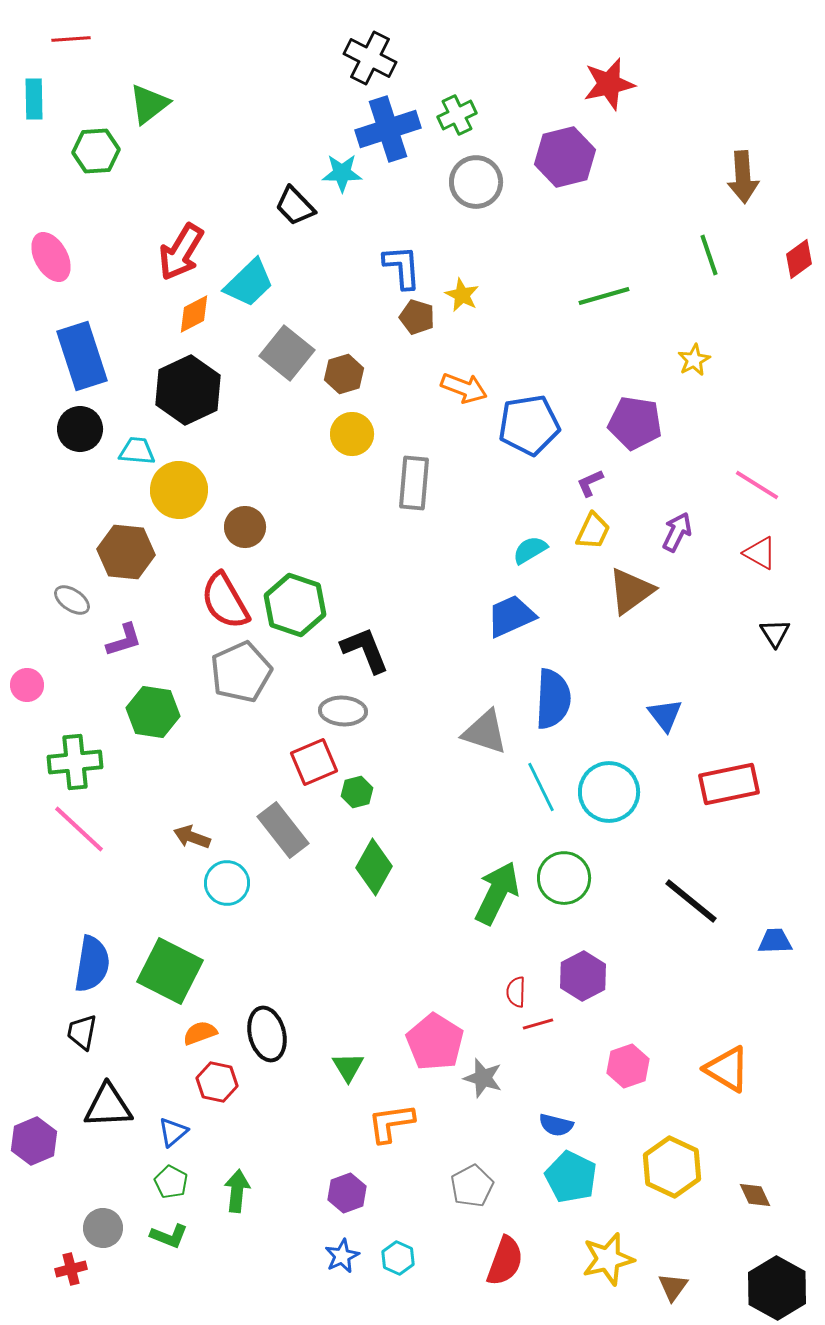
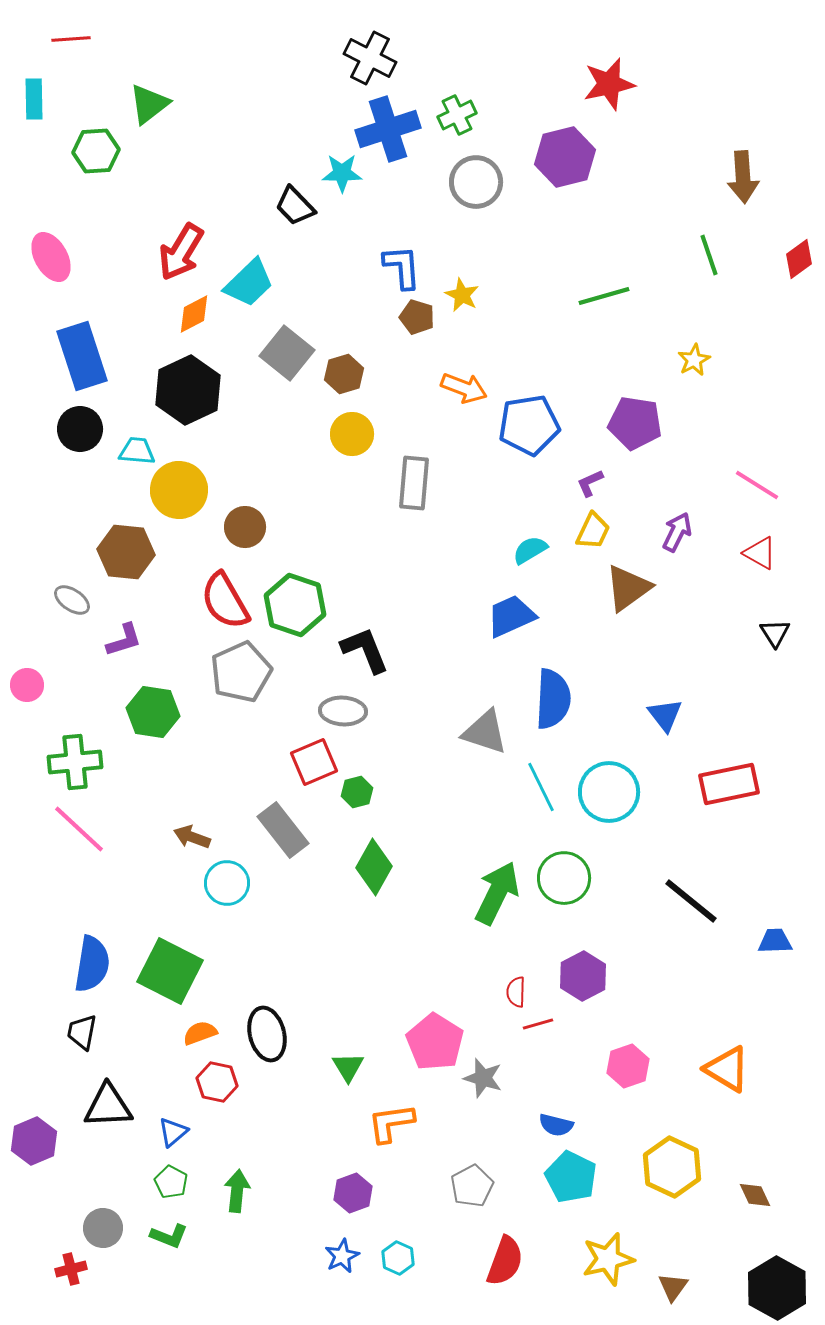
brown triangle at (631, 591): moved 3 px left, 3 px up
purple hexagon at (347, 1193): moved 6 px right
